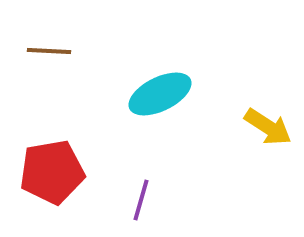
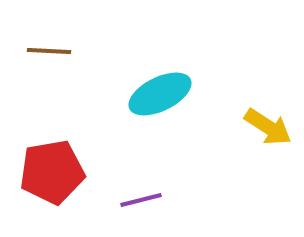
purple line: rotated 60 degrees clockwise
